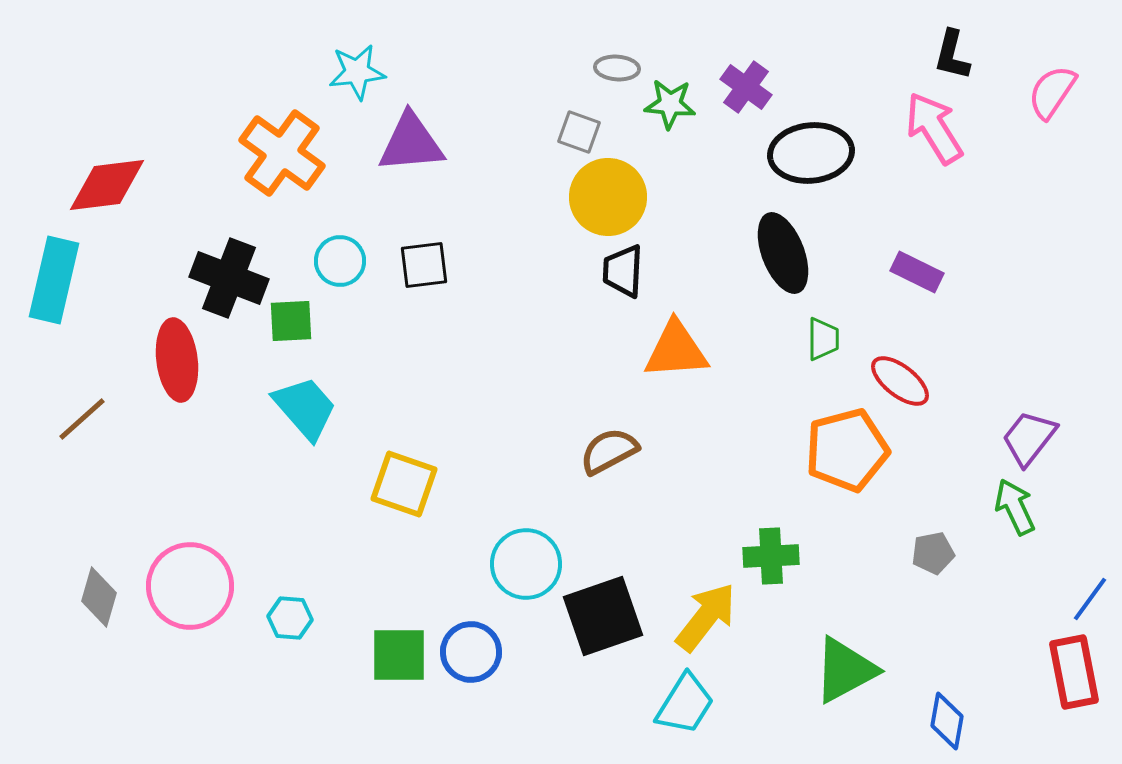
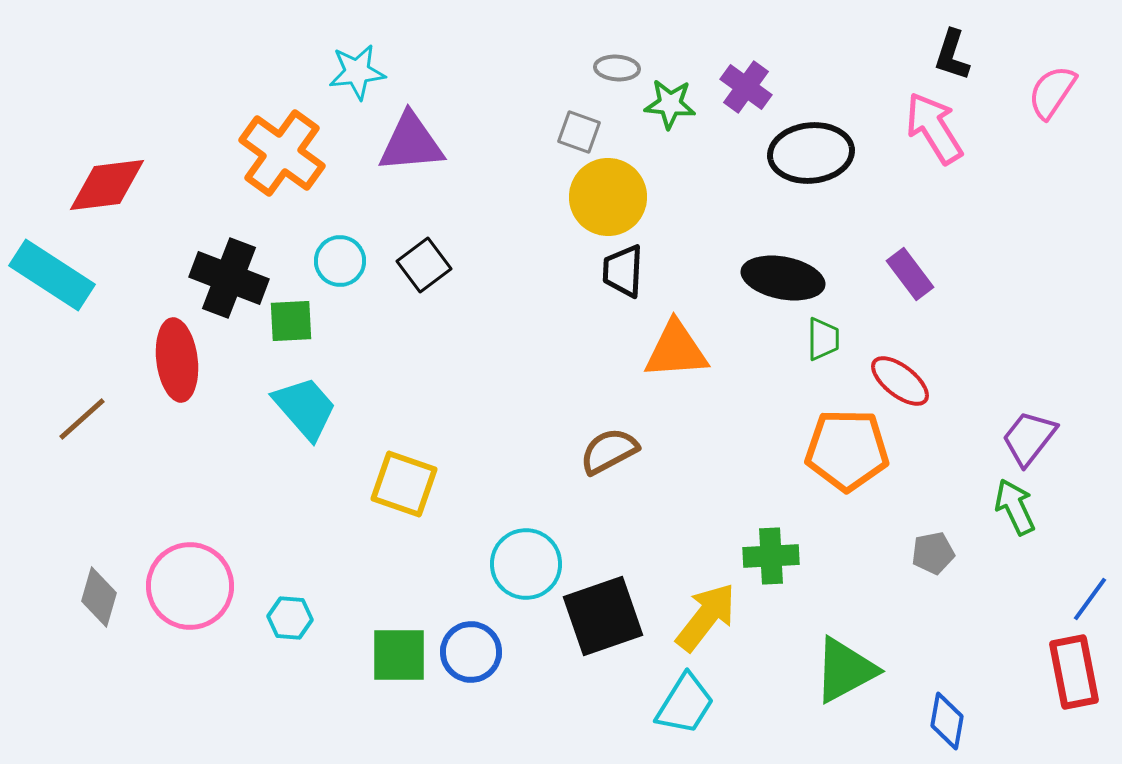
black L-shape at (952, 55): rotated 4 degrees clockwise
black ellipse at (783, 253): moved 25 px down; rotated 58 degrees counterclockwise
black square at (424, 265): rotated 30 degrees counterclockwise
purple rectangle at (917, 272): moved 7 px left, 2 px down; rotated 27 degrees clockwise
cyan rectangle at (54, 280): moved 2 px left, 5 px up; rotated 70 degrees counterclockwise
orange pentagon at (847, 450): rotated 16 degrees clockwise
